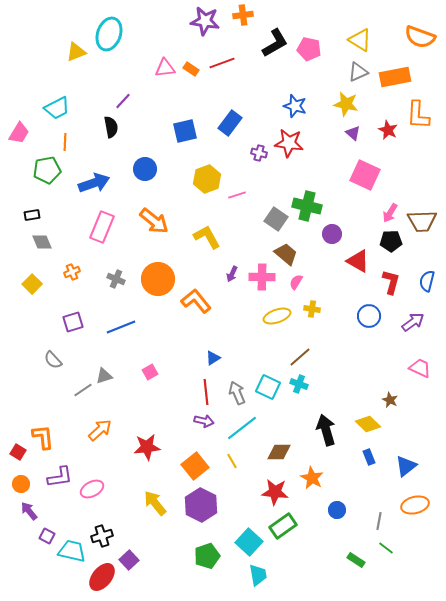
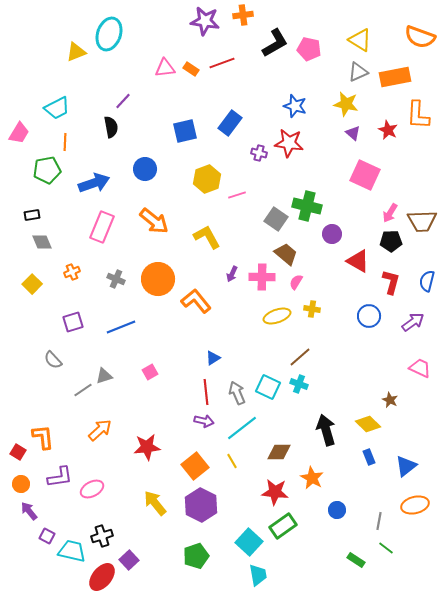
green pentagon at (207, 556): moved 11 px left
